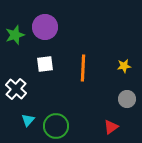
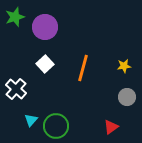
green star: moved 18 px up
white square: rotated 36 degrees counterclockwise
orange line: rotated 12 degrees clockwise
gray circle: moved 2 px up
cyan triangle: moved 3 px right
